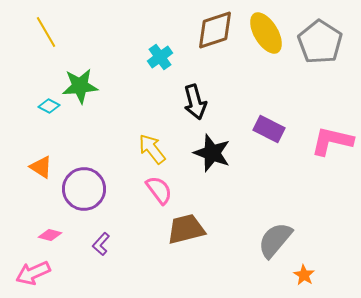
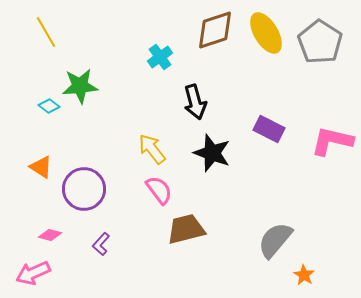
cyan diamond: rotated 10 degrees clockwise
